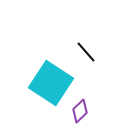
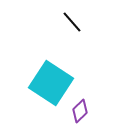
black line: moved 14 px left, 30 px up
